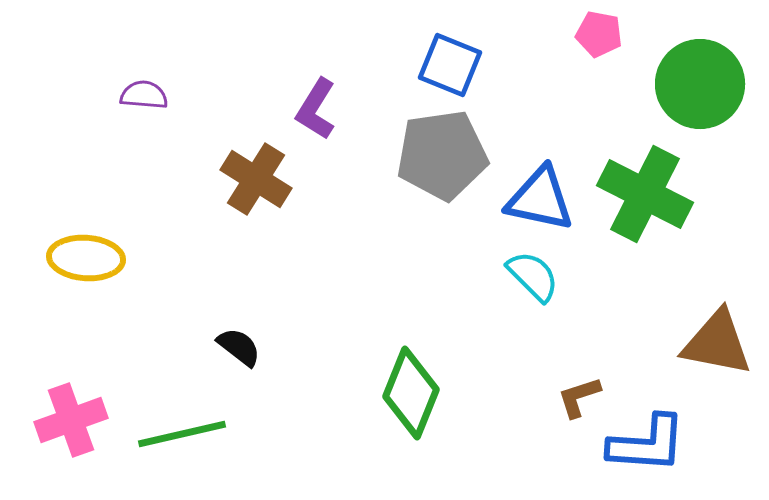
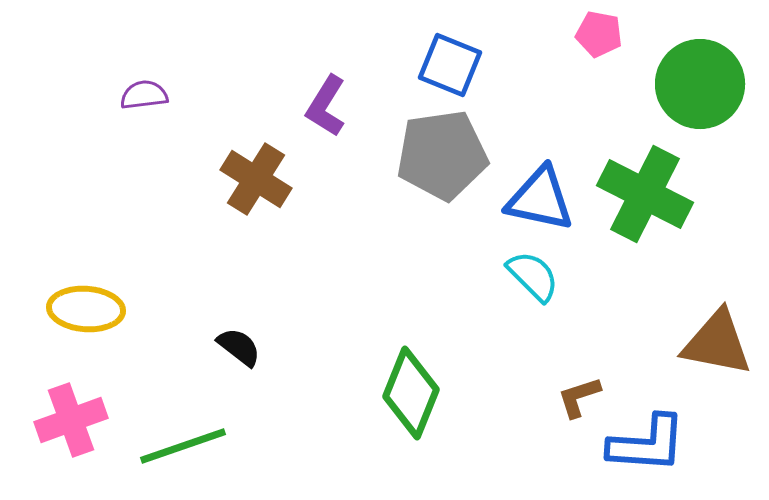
purple semicircle: rotated 12 degrees counterclockwise
purple L-shape: moved 10 px right, 3 px up
yellow ellipse: moved 51 px down
green line: moved 1 px right, 12 px down; rotated 6 degrees counterclockwise
